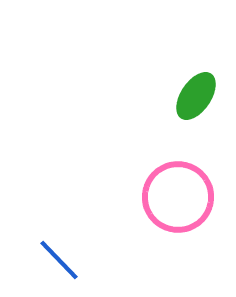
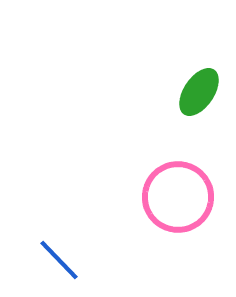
green ellipse: moved 3 px right, 4 px up
